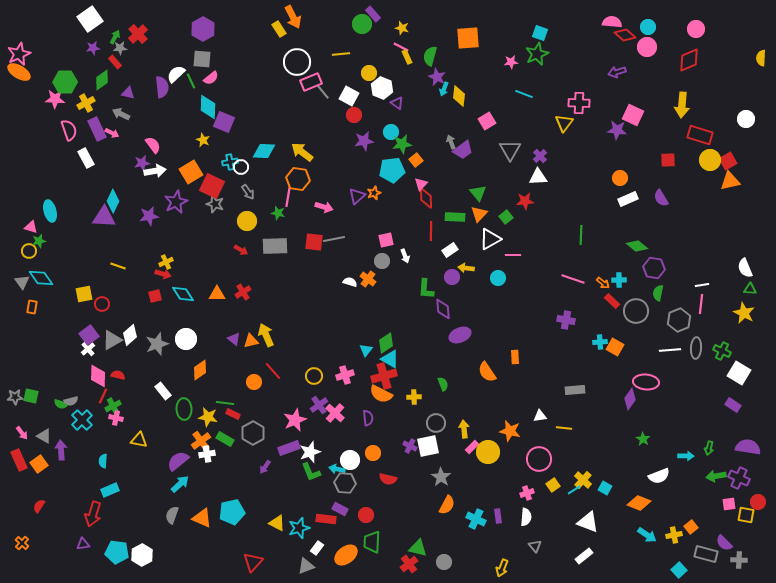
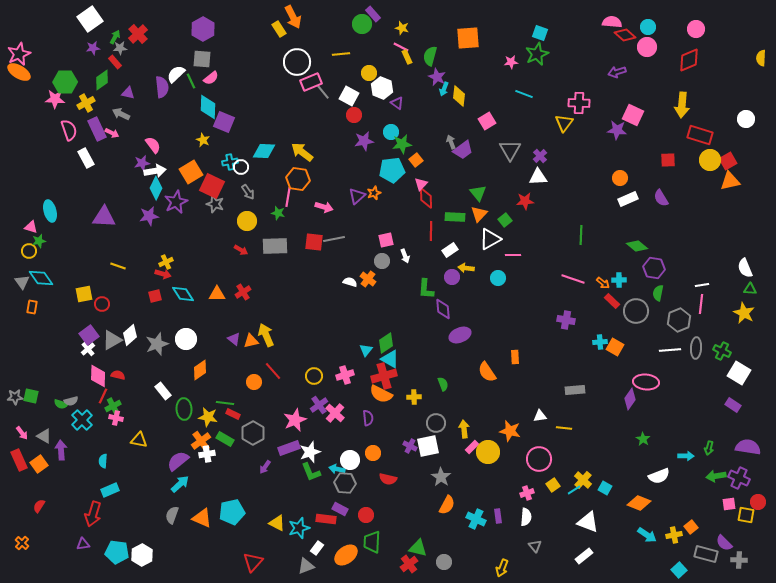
cyan diamond at (113, 201): moved 43 px right, 13 px up
green square at (506, 217): moved 1 px left, 3 px down
